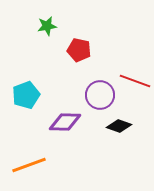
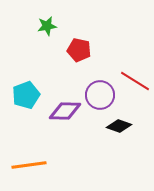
red line: rotated 12 degrees clockwise
purple diamond: moved 11 px up
orange line: rotated 12 degrees clockwise
